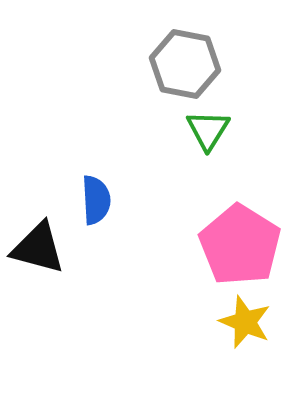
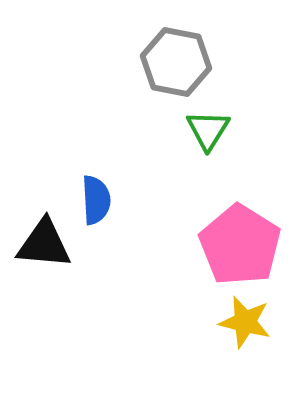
gray hexagon: moved 9 px left, 2 px up
black triangle: moved 6 px right, 4 px up; rotated 10 degrees counterclockwise
yellow star: rotated 8 degrees counterclockwise
